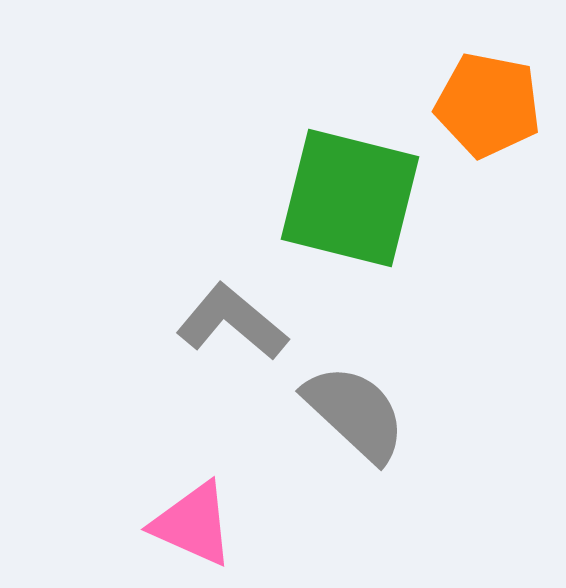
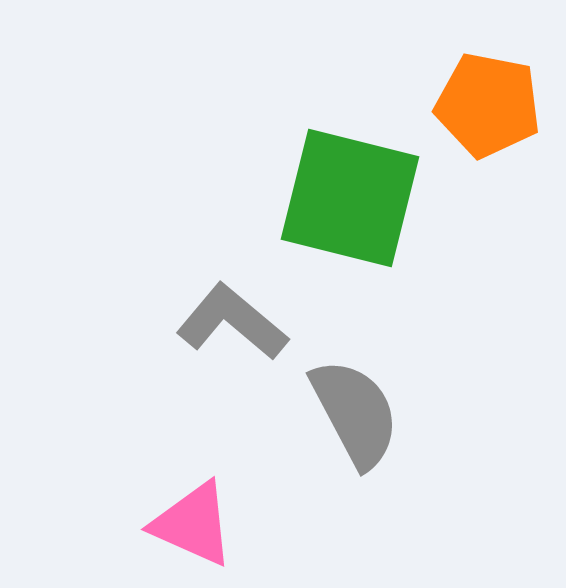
gray semicircle: rotated 19 degrees clockwise
